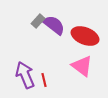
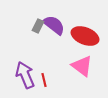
gray rectangle: moved 5 px down; rotated 16 degrees counterclockwise
